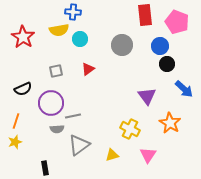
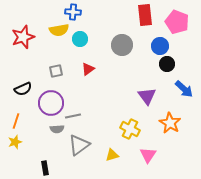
red star: rotated 20 degrees clockwise
